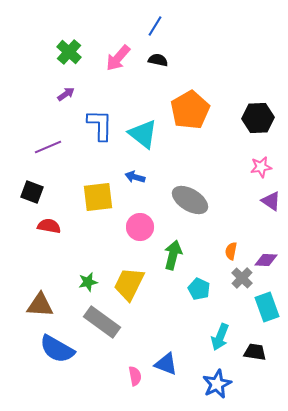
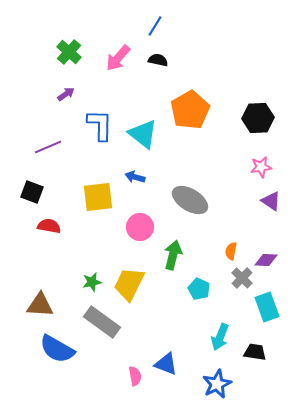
green star: moved 4 px right
